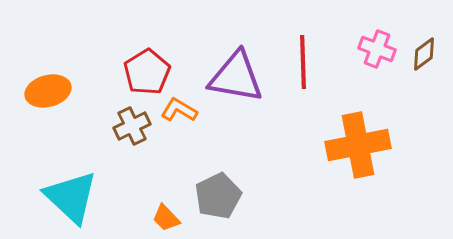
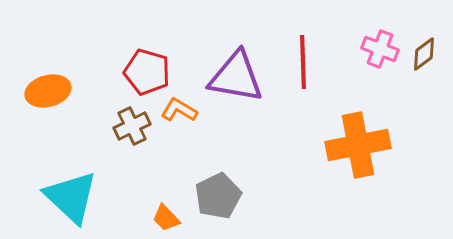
pink cross: moved 3 px right
red pentagon: rotated 24 degrees counterclockwise
